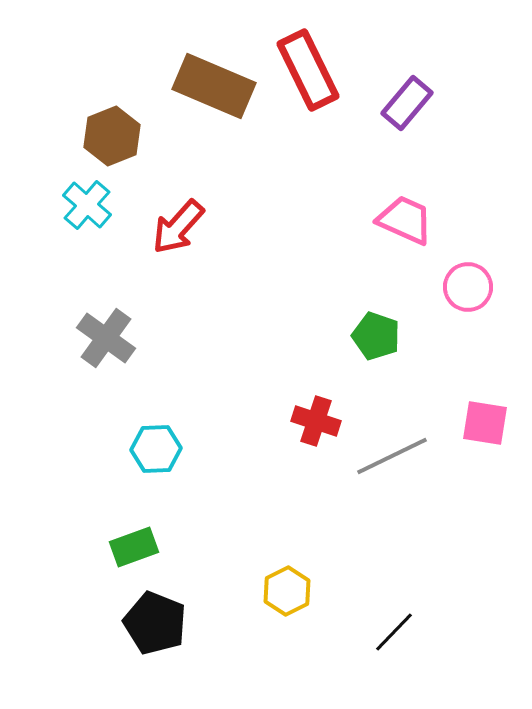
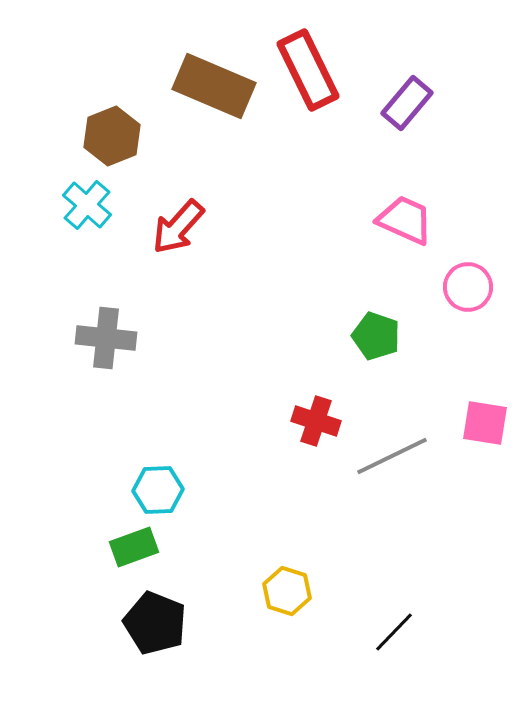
gray cross: rotated 30 degrees counterclockwise
cyan hexagon: moved 2 px right, 41 px down
yellow hexagon: rotated 15 degrees counterclockwise
